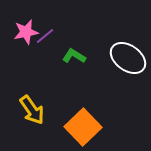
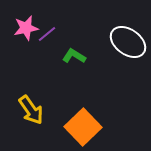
pink star: moved 4 px up
purple line: moved 2 px right, 2 px up
white ellipse: moved 16 px up
yellow arrow: moved 1 px left
